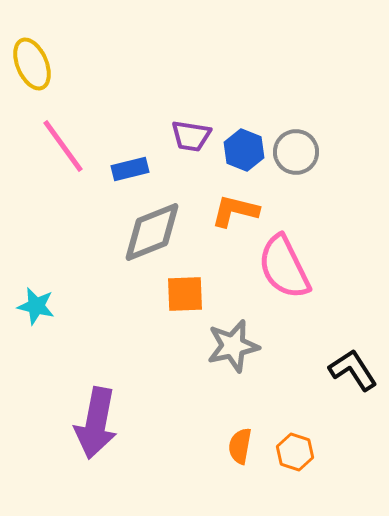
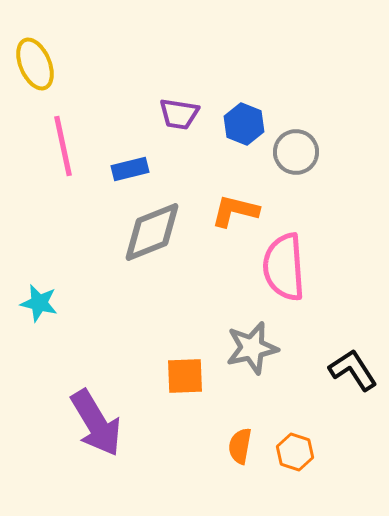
yellow ellipse: moved 3 px right
purple trapezoid: moved 12 px left, 22 px up
pink line: rotated 24 degrees clockwise
blue hexagon: moved 26 px up
pink semicircle: rotated 22 degrees clockwise
orange square: moved 82 px down
cyan star: moved 3 px right, 3 px up
gray star: moved 19 px right, 2 px down
purple arrow: rotated 42 degrees counterclockwise
